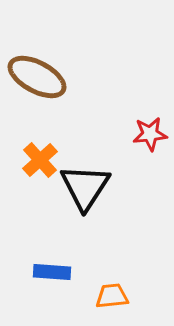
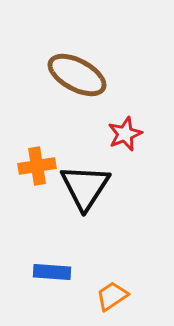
brown ellipse: moved 40 px right, 2 px up
red star: moved 25 px left; rotated 16 degrees counterclockwise
orange cross: moved 3 px left, 6 px down; rotated 33 degrees clockwise
orange trapezoid: rotated 28 degrees counterclockwise
